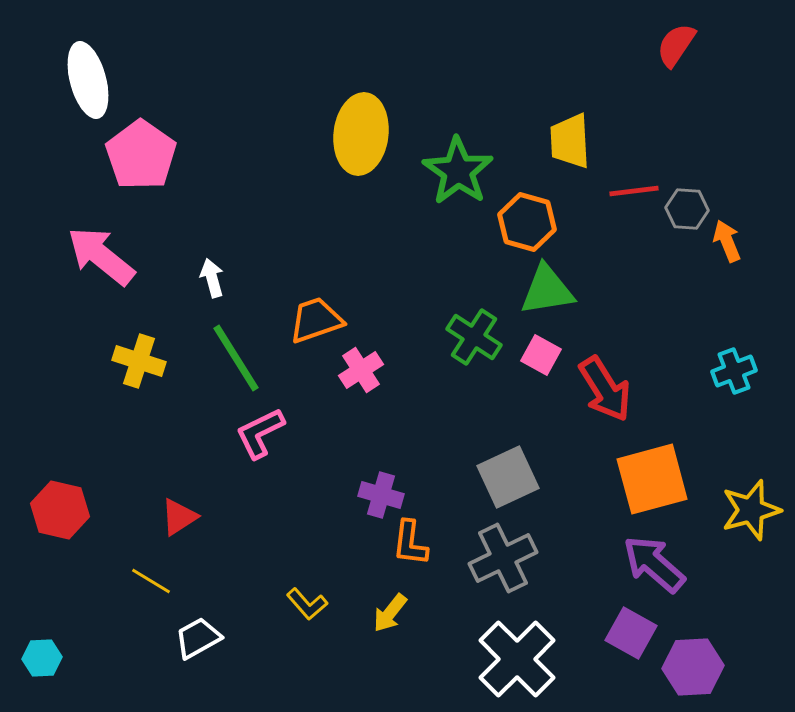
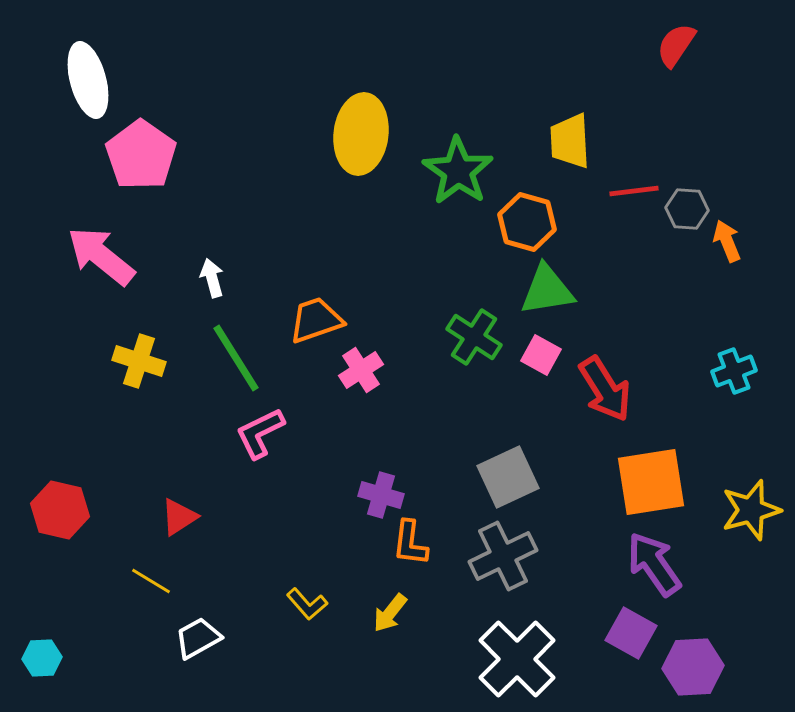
orange square: moved 1 px left, 3 px down; rotated 6 degrees clockwise
gray cross: moved 2 px up
purple arrow: rotated 14 degrees clockwise
